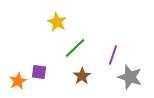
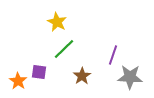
green line: moved 11 px left, 1 px down
gray star: rotated 15 degrees counterclockwise
orange star: rotated 12 degrees counterclockwise
